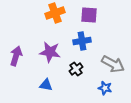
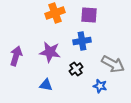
blue star: moved 5 px left, 2 px up
